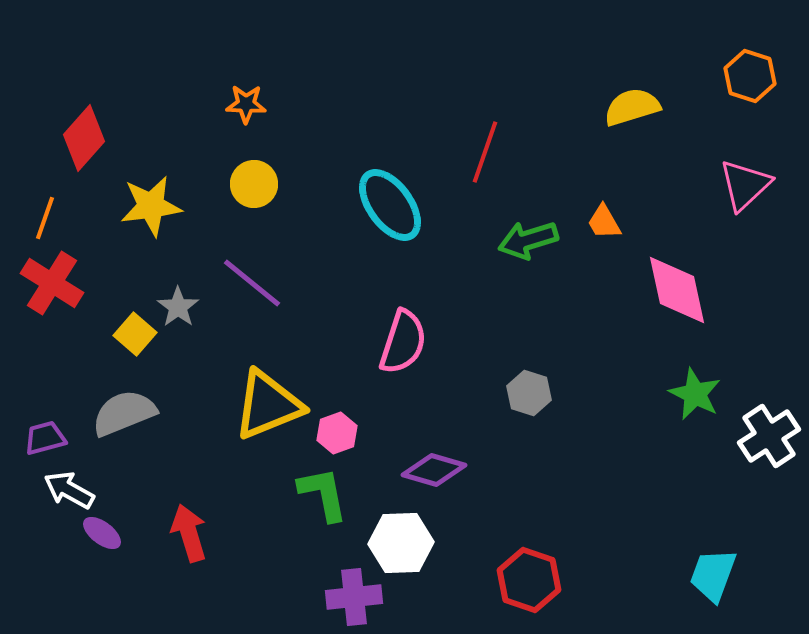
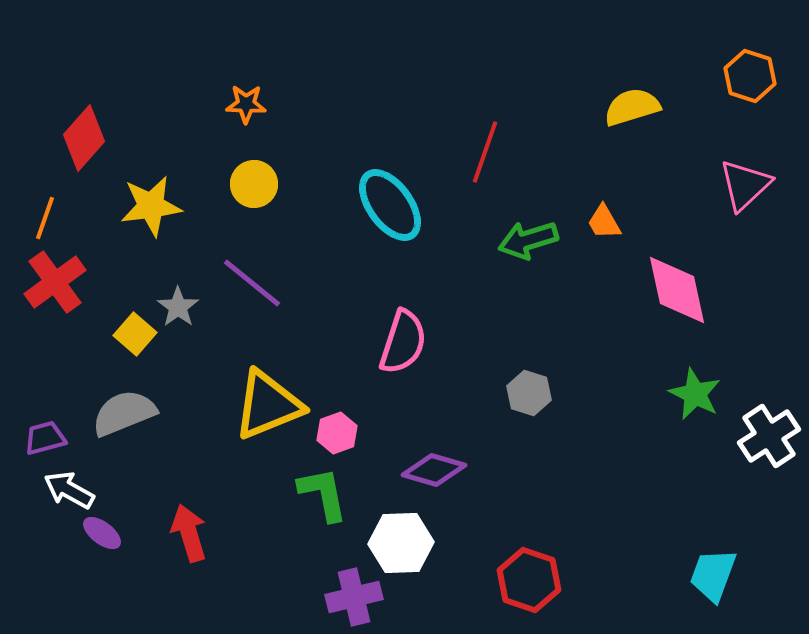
red cross: moved 3 px right, 1 px up; rotated 22 degrees clockwise
purple cross: rotated 8 degrees counterclockwise
